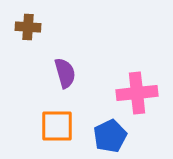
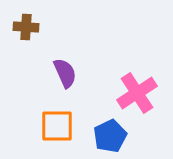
brown cross: moved 2 px left
purple semicircle: rotated 8 degrees counterclockwise
pink cross: rotated 27 degrees counterclockwise
